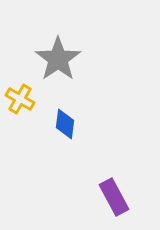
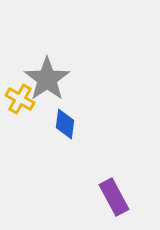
gray star: moved 11 px left, 20 px down
